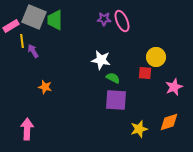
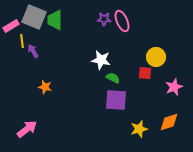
pink arrow: rotated 50 degrees clockwise
